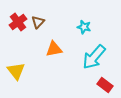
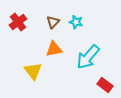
brown triangle: moved 15 px right
cyan star: moved 8 px left, 5 px up
cyan arrow: moved 6 px left
yellow triangle: moved 17 px right
